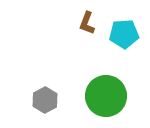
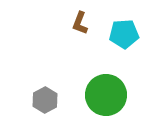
brown L-shape: moved 7 px left
green circle: moved 1 px up
